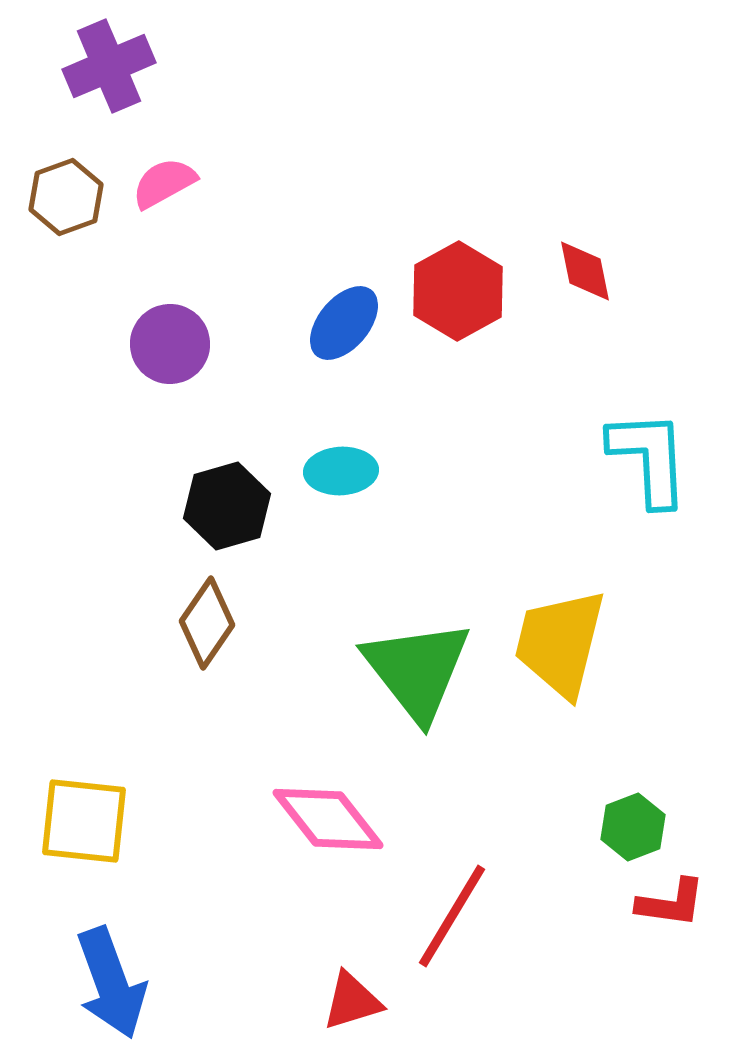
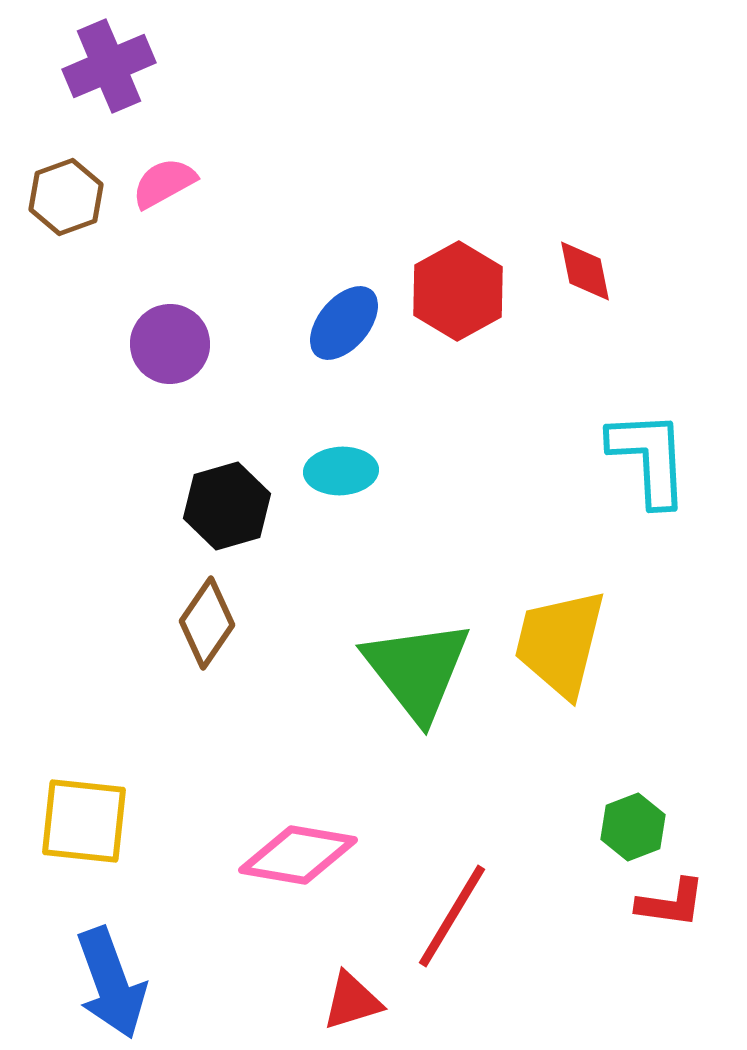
pink diamond: moved 30 px left, 36 px down; rotated 42 degrees counterclockwise
